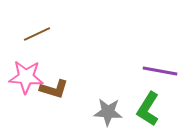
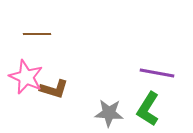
brown line: rotated 24 degrees clockwise
purple line: moved 3 px left, 2 px down
pink star: rotated 20 degrees clockwise
gray star: moved 1 px right, 1 px down
